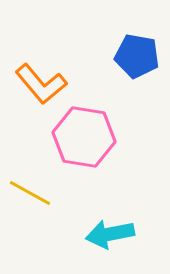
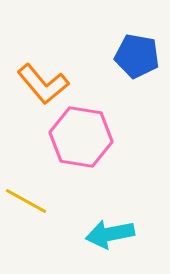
orange L-shape: moved 2 px right
pink hexagon: moved 3 px left
yellow line: moved 4 px left, 8 px down
